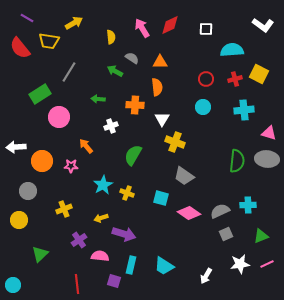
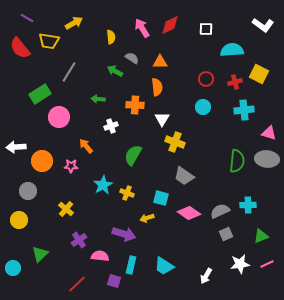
red cross at (235, 79): moved 3 px down
yellow cross at (64, 209): moved 2 px right; rotated 28 degrees counterclockwise
yellow arrow at (101, 218): moved 46 px right
red line at (77, 284): rotated 54 degrees clockwise
cyan circle at (13, 285): moved 17 px up
